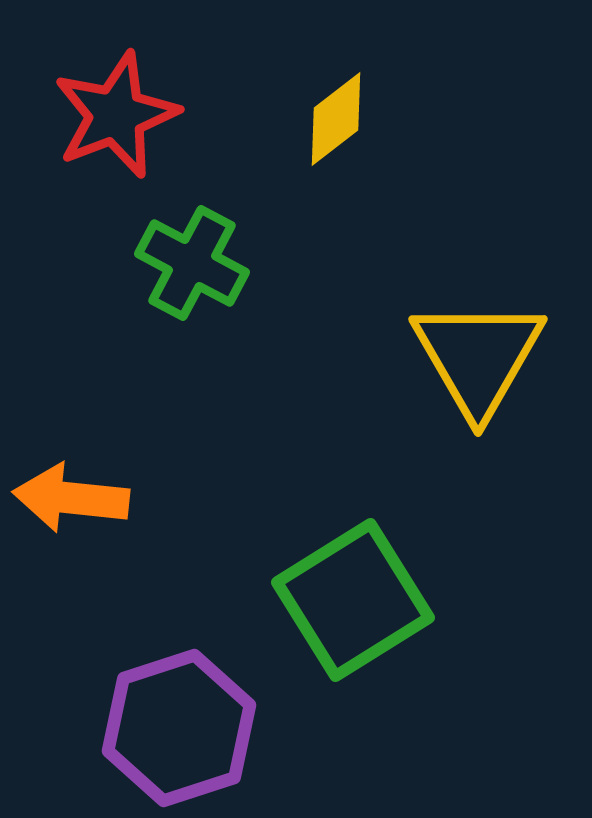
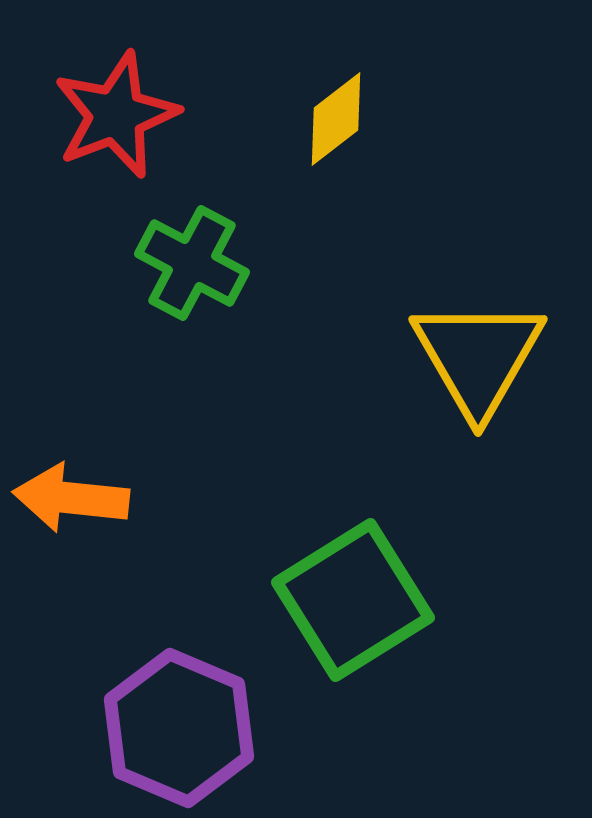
purple hexagon: rotated 19 degrees counterclockwise
